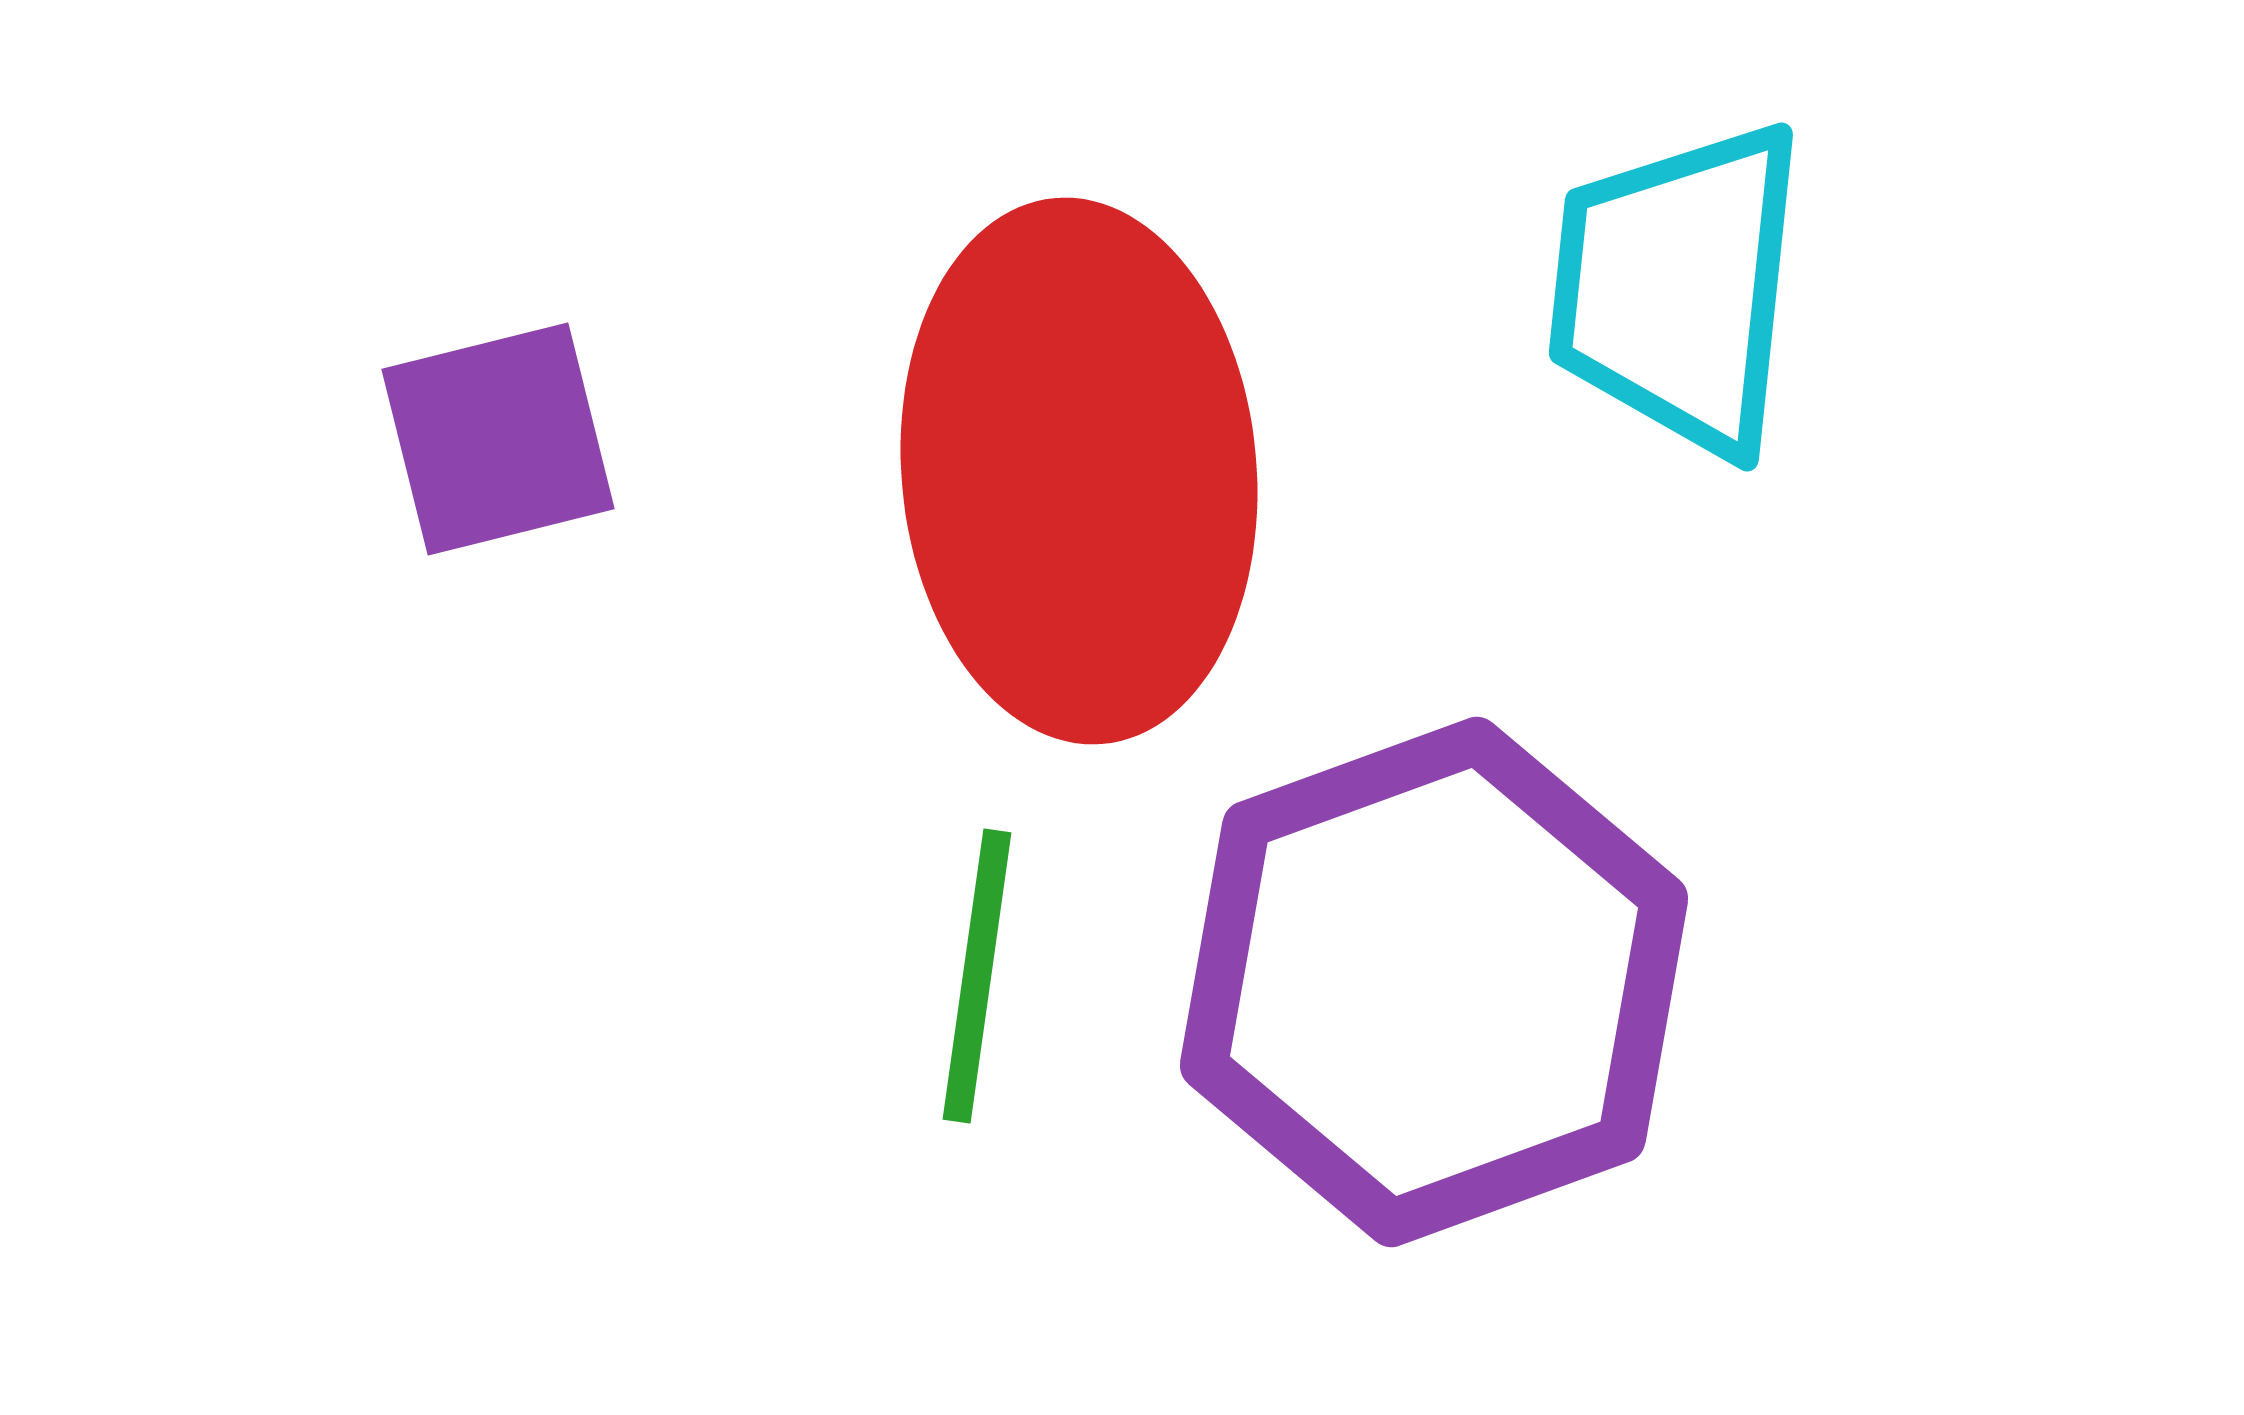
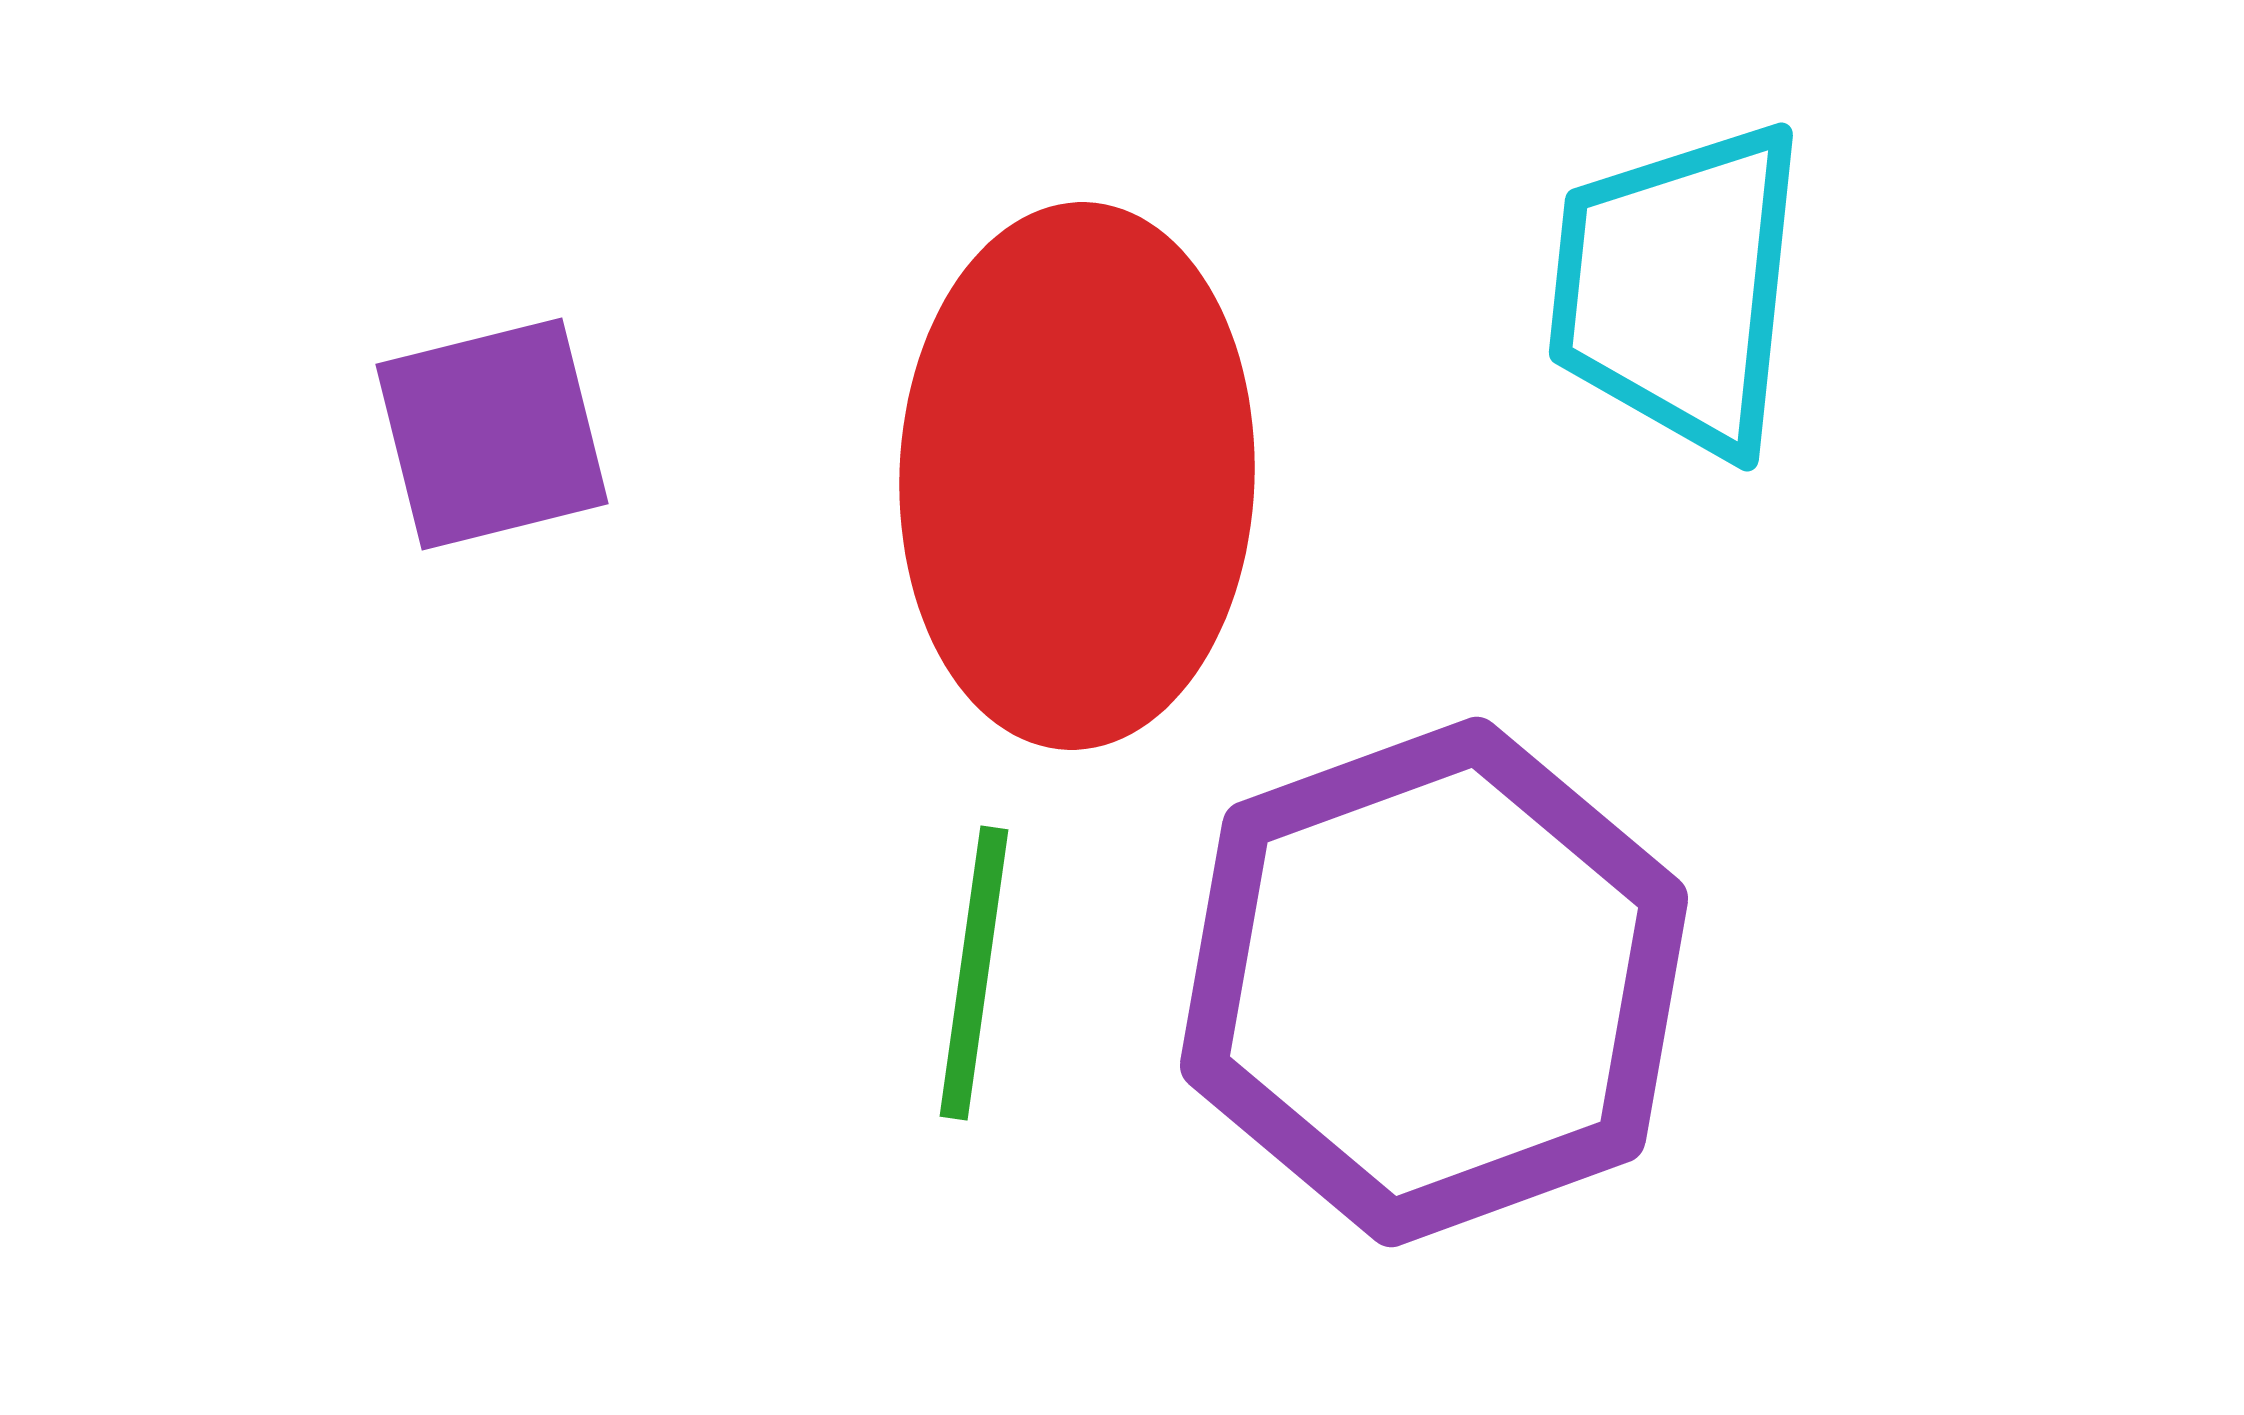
purple square: moved 6 px left, 5 px up
red ellipse: moved 2 px left, 5 px down; rotated 7 degrees clockwise
green line: moved 3 px left, 3 px up
